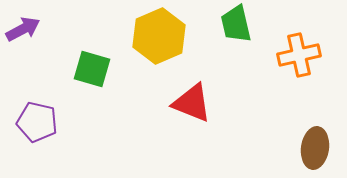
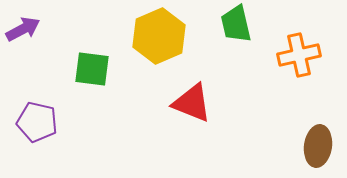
green square: rotated 9 degrees counterclockwise
brown ellipse: moved 3 px right, 2 px up
